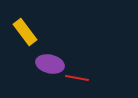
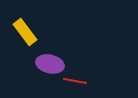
red line: moved 2 px left, 3 px down
